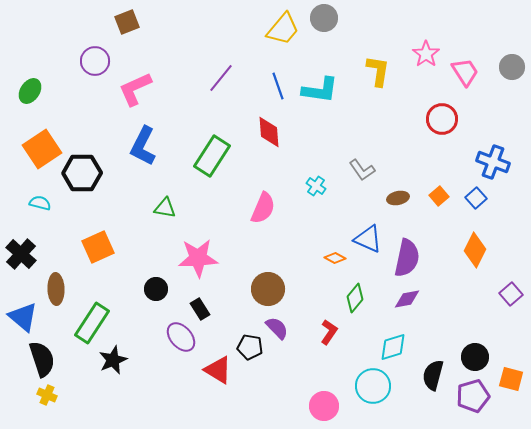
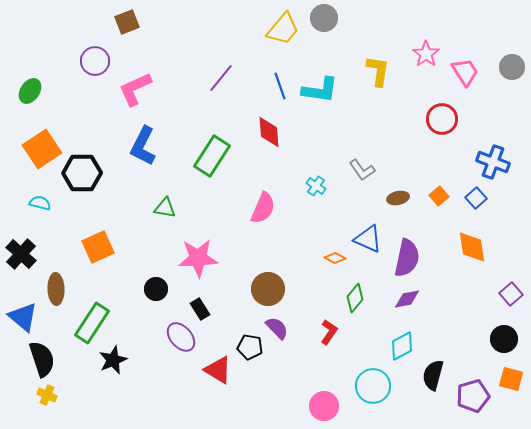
blue line at (278, 86): moved 2 px right
orange diamond at (475, 250): moved 3 px left, 3 px up; rotated 36 degrees counterclockwise
cyan diamond at (393, 347): moved 9 px right, 1 px up; rotated 12 degrees counterclockwise
black circle at (475, 357): moved 29 px right, 18 px up
